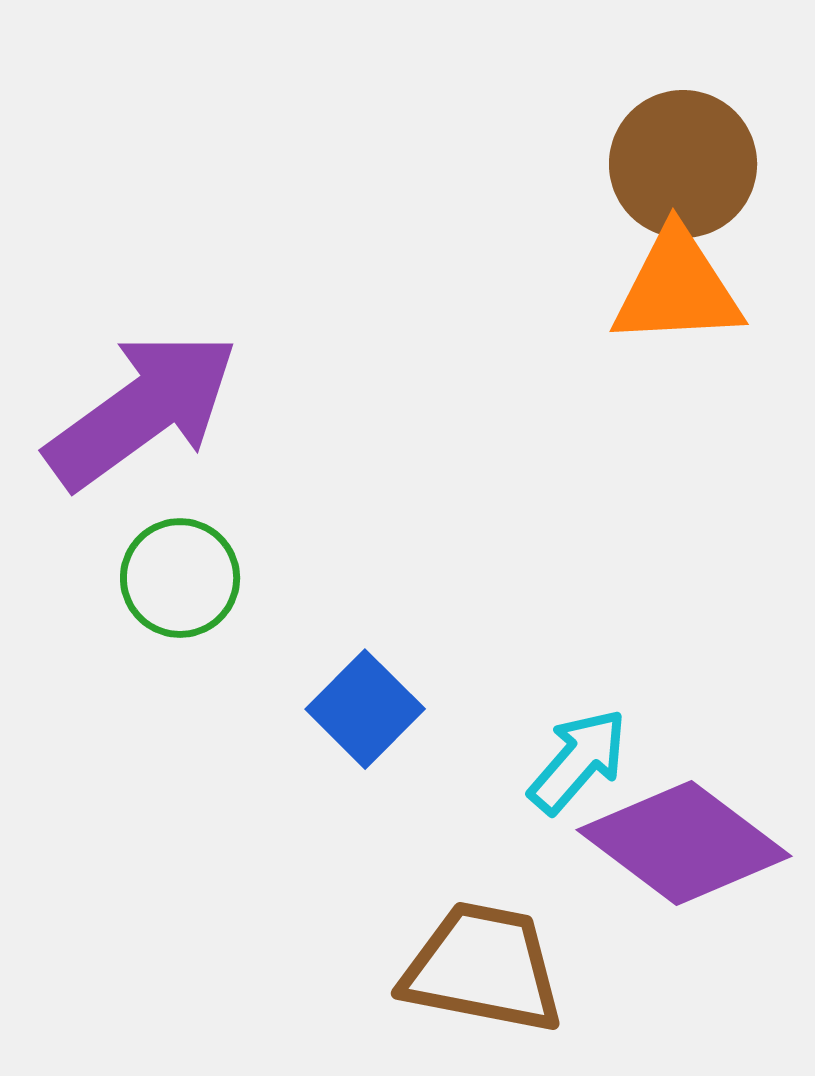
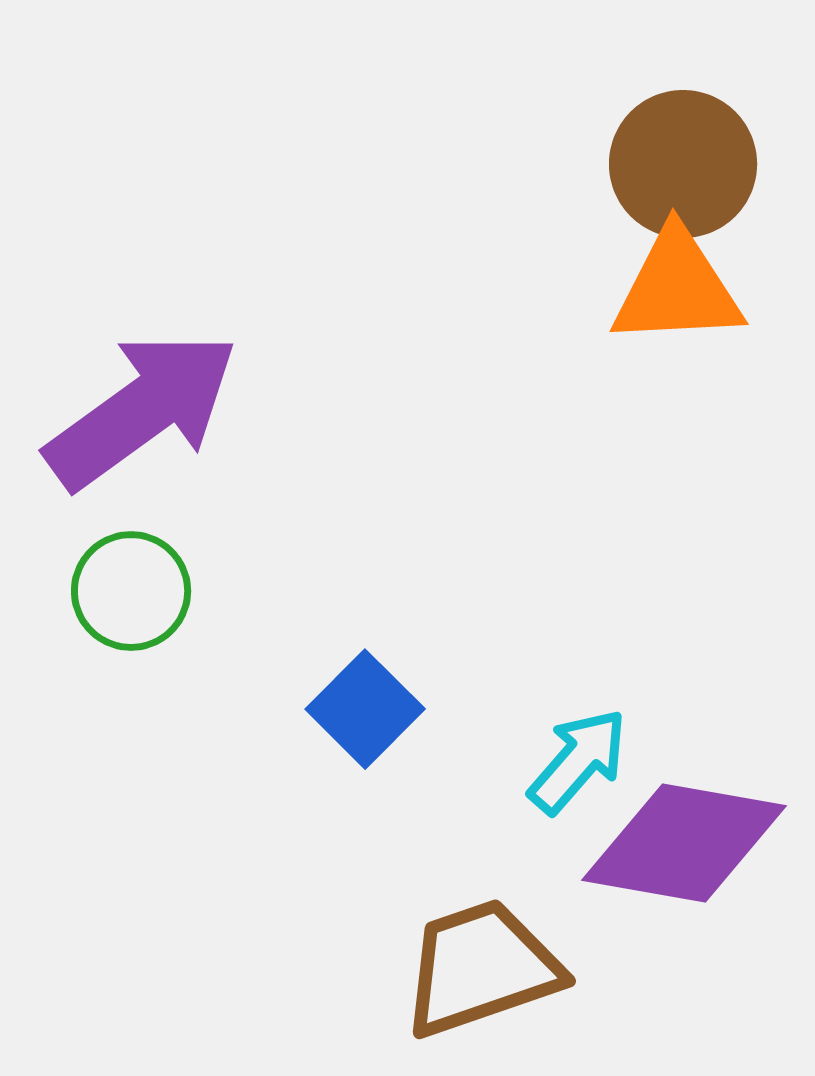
green circle: moved 49 px left, 13 px down
purple diamond: rotated 27 degrees counterclockwise
brown trapezoid: moved 2 px left; rotated 30 degrees counterclockwise
